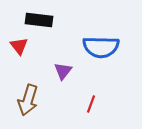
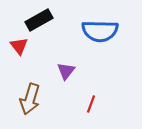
black rectangle: rotated 36 degrees counterclockwise
blue semicircle: moved 1 px left, 16 px up
purple triangle: moved 3 px right
brown arrow: moved 2 px right, 1 px up
